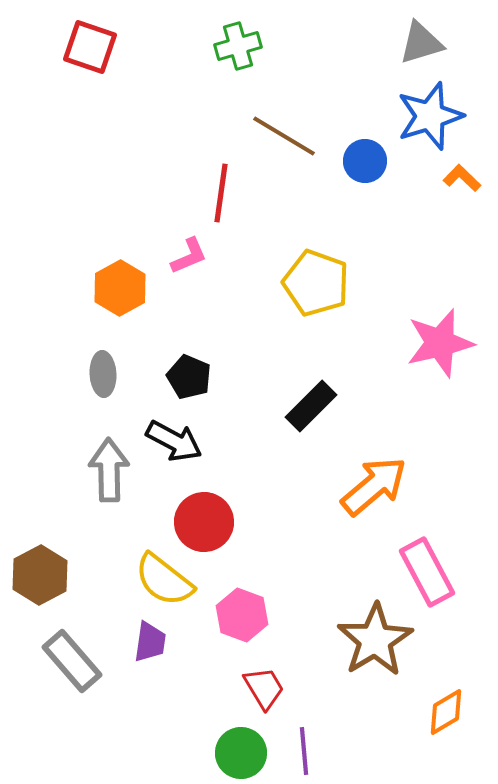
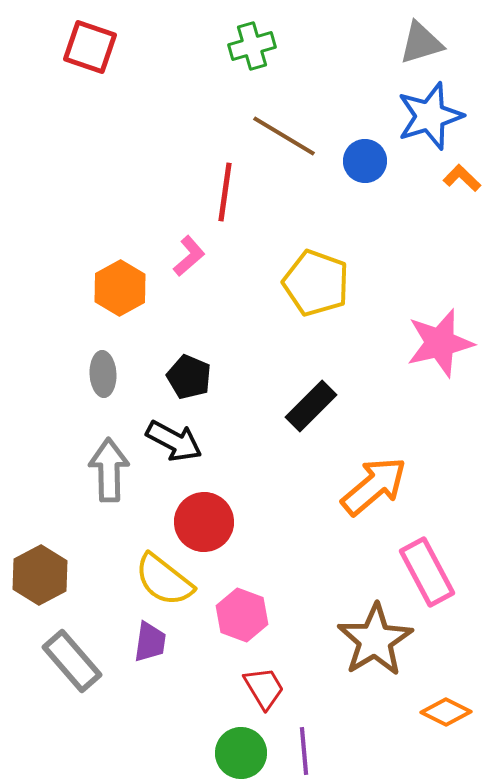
green cross: moved 14 px right
red line: moved 4 px right, 1 px up
pink L-shape: rotated 18 degrees counterclockwise
orange diamond: rotated 57 degrees clockwise
